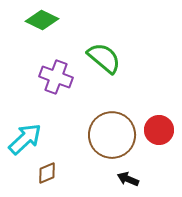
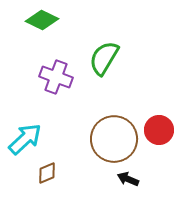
green semicircle: rotated 99 degrees counterclockwise
brown circle: moved 2 px right, 4 px down
